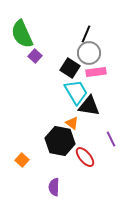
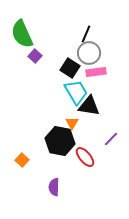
orange triangle: rotated 24 degrees clockwise
purple line: rotated 70 degrees clockwise
